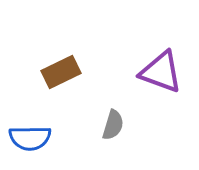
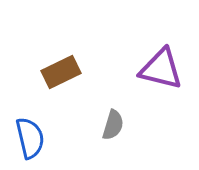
purple triangle: moved 3 px up; rotated 6 degrees counterclockwise
blue semicircle: rotated 102 degrees counterclockwise
